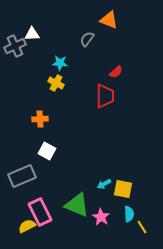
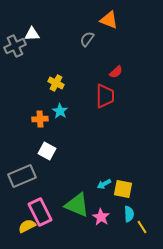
cyan star: moved 48 px down; rotated 28 degrees clockwise
